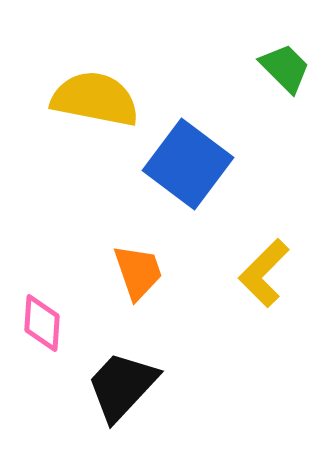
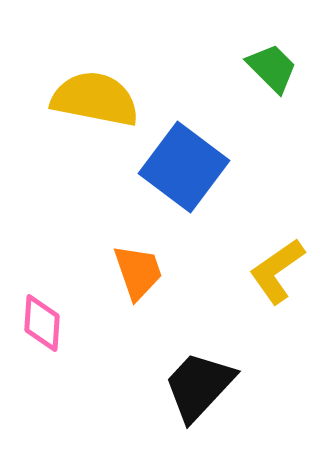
green trapezoid: moved 13 px left
blue square: moved 4 px left, 3 px down
yellow L-shape: moved 13 px right, 2 px up; rotated 10 degrees clockwise
black trapezoid: moved 77 px right
